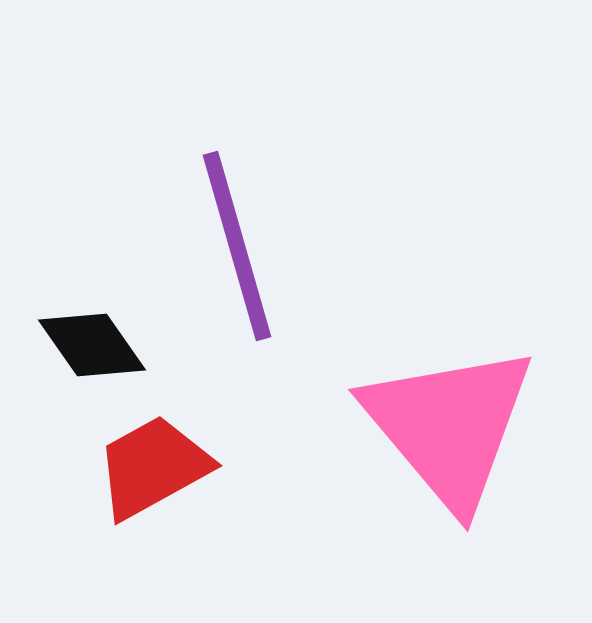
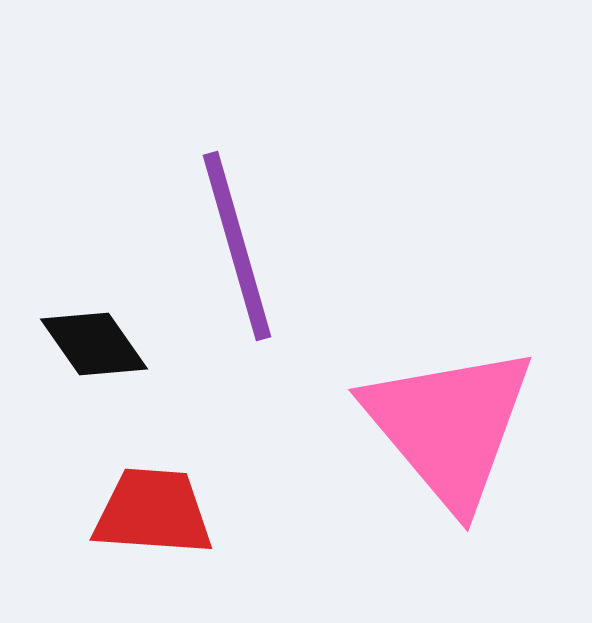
black diamond: moved 2 px right, 1 px up
red trapezoid: moved 45 px down; rotated 33 degrees clockwise
